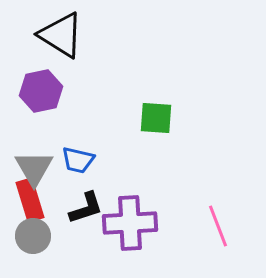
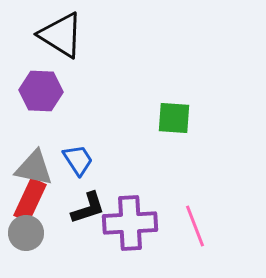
purple hexagon: rotated 15 degrees clockwise
green square: moved 18 px right
blue trapezoid: rotated 136 degrees counterclockwise
gray triangle: rotated 48 degrees counterclockwise
red rectangle: rotated 42 degrees clockwise
black L-shape: moved 2 px right
pink line: moved 23 px left
gray circle: moved 7 px left, 3 px up
